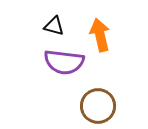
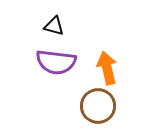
orange arrow: moved 7 px right, 33 px down
purple semicircle: moved 8 px left
